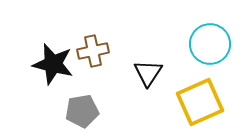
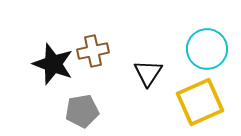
cyan circle: moved 3 px left, 5 px down
black star: rotated 6 degrees clockwise
